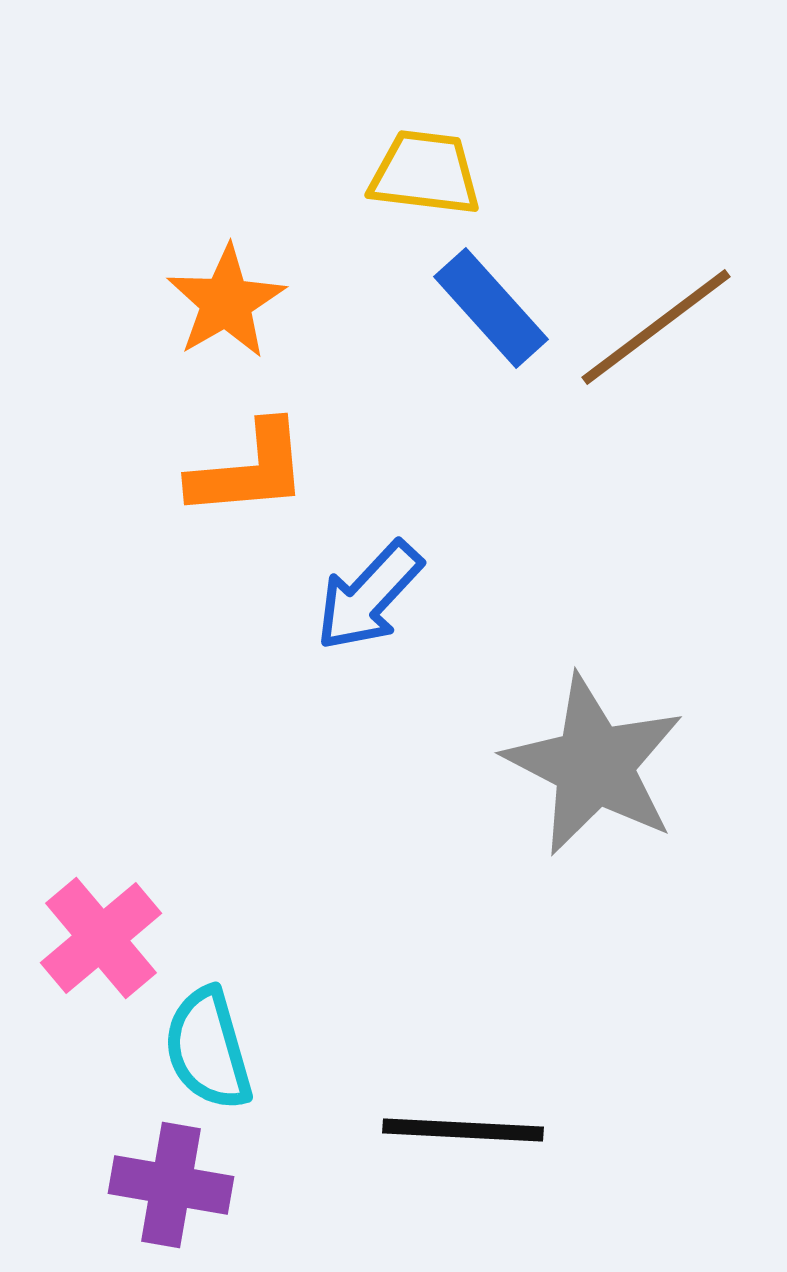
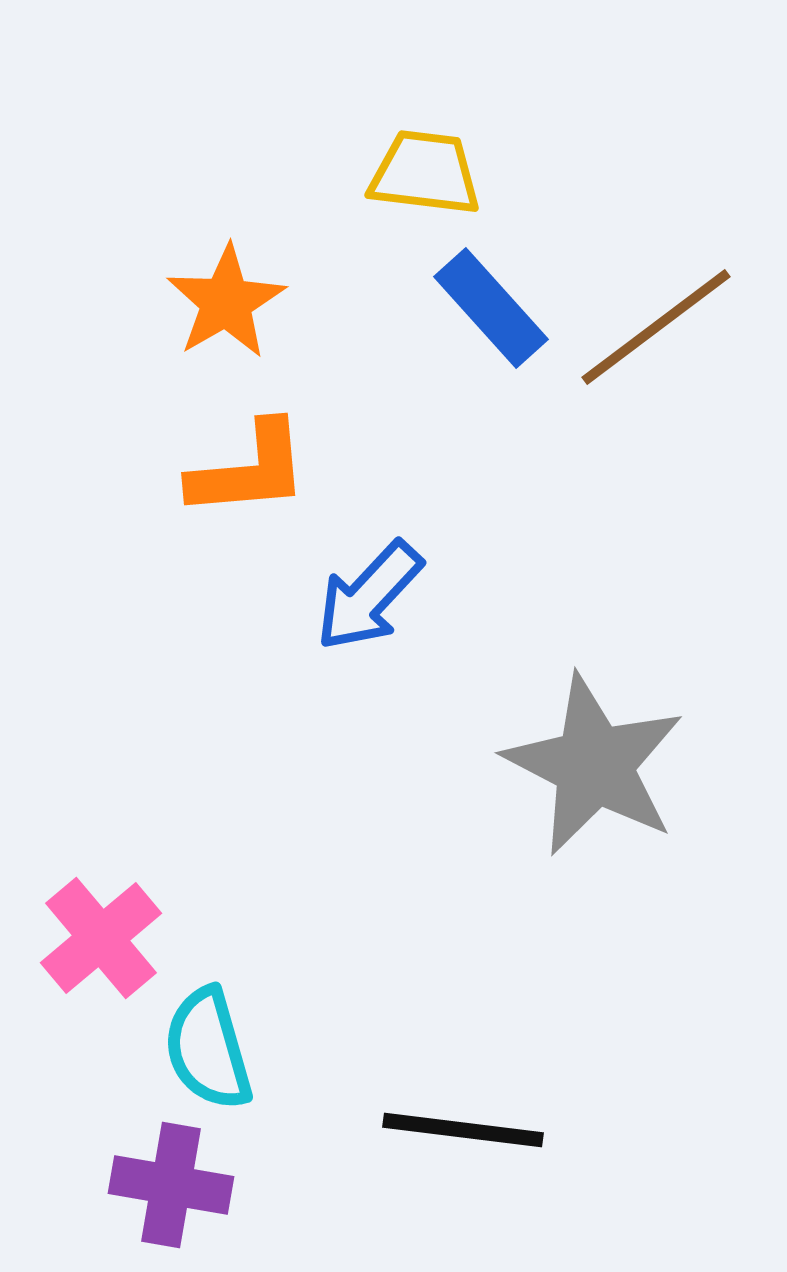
black line: rotated 4 degrees clockwise
